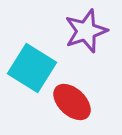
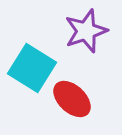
red ellipse: moved 3 px up
